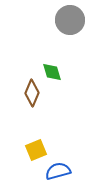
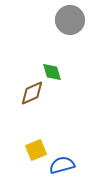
brown diamond: rotated 44 degrees clockwise
blue semicircle: moved 4 px right, 6 px up
